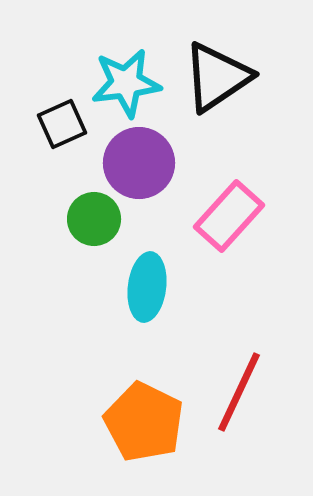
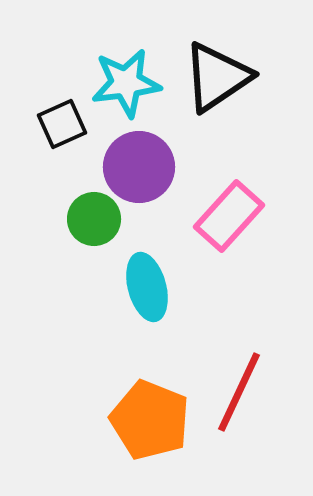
purple circle: moved 4 px down
cyan ellipse: rotated 22 degrees counterclockwise
orange pentagon: moved 6 px right, 2 px up; rotated 4 degrees counterclockwise
